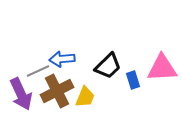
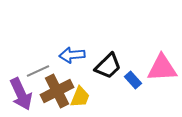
blue arrow: moved 10 px right, 4 px up
blue rectangle: rotated 24 degrees counterclockwise
yellow trapezoid: moved 5 px left
